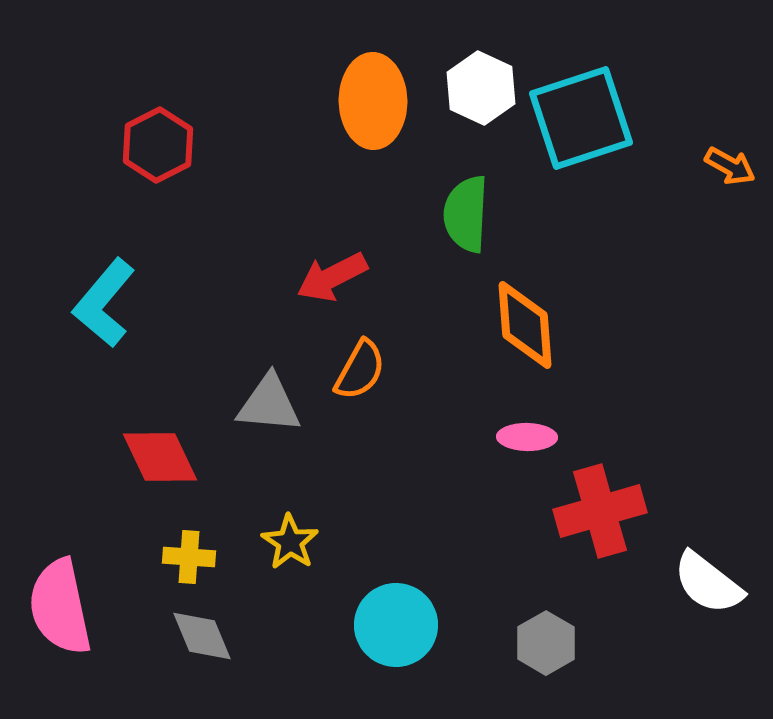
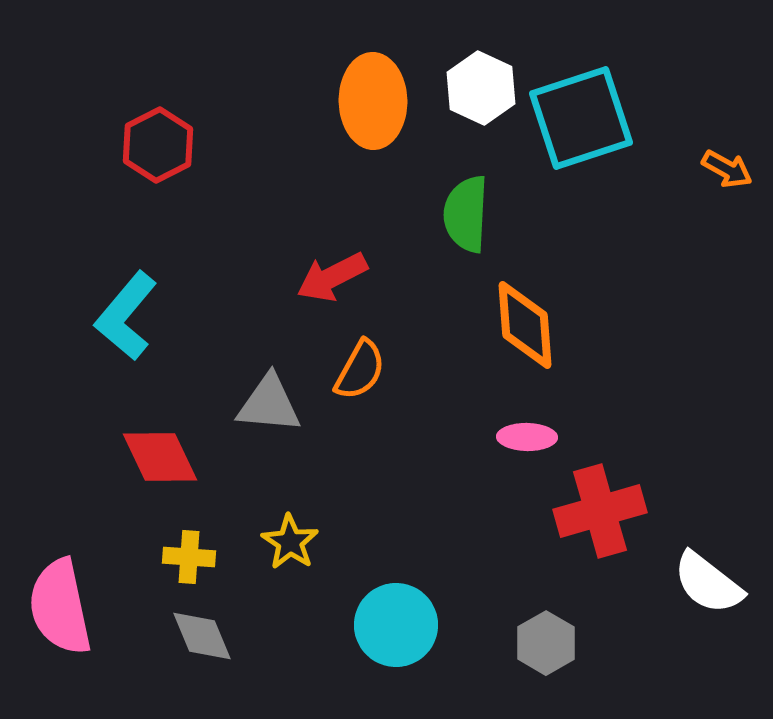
orange arrow: moved 3 px left, 3 px down
cyan L-shape: moved 22 px right, 13 px down
